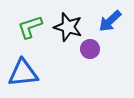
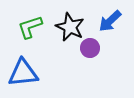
black star: moved 2 px right; rotated 8 degrees clockwise
purple circle: moved 1 px up
